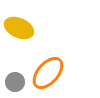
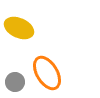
orange ellipse: moved 1 px left; rotated 72 degrees counterclockwise
